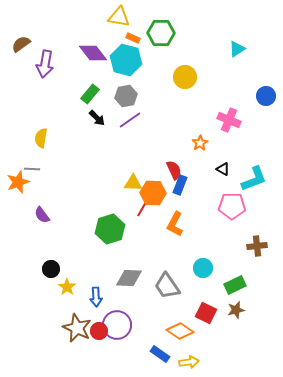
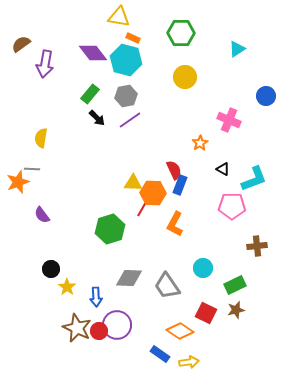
green hexagon at (161, 33): moved 20 px right
